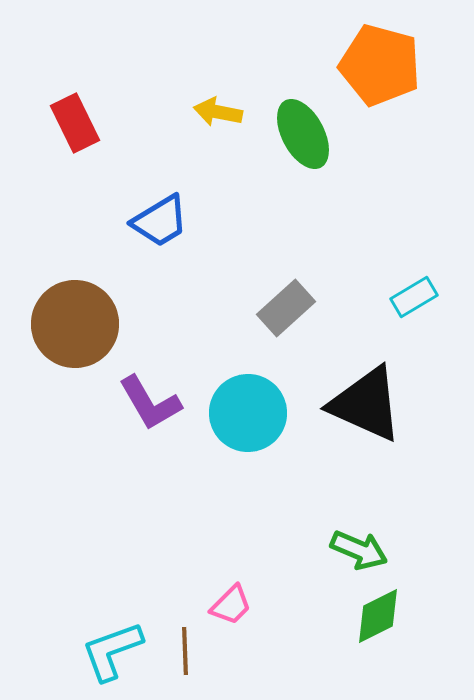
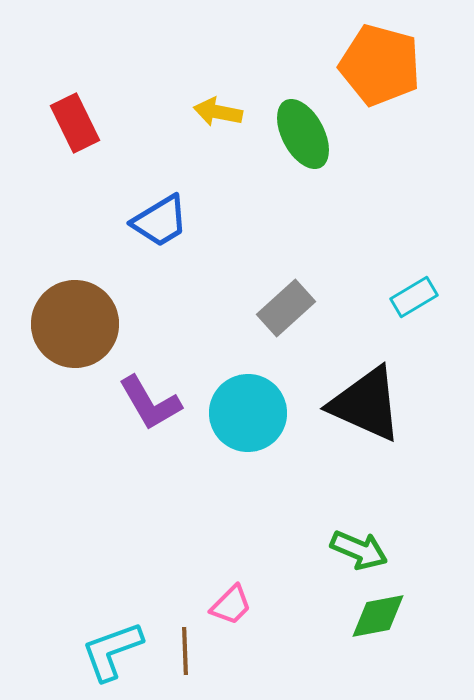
green diamond: rotated 16 degrees clockwise
